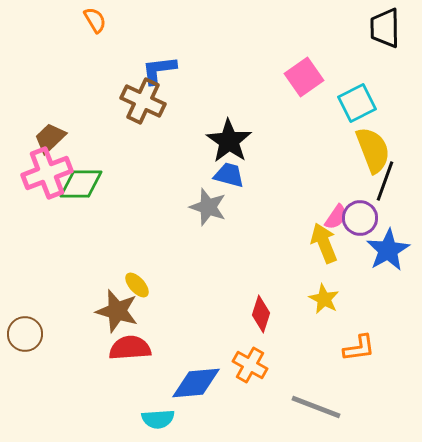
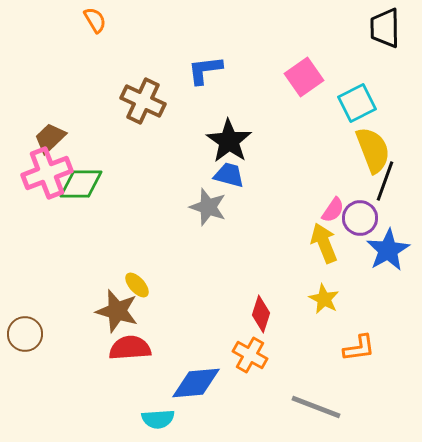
blue L-shape: moved 46 px right
pink semicircle: moved 3 px left, 7 px up
orange cross: moved 10 px up
